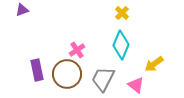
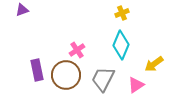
yellow cross: rotated 24 degrees clockwise
brown circle: moved 1 px left, 1 px down
pink triangle: rotated 48 degrees clockwise
